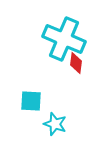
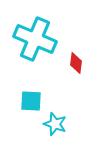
cyan cross: moved 29 px left
